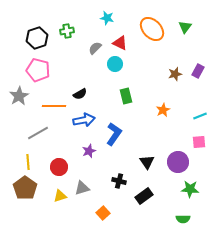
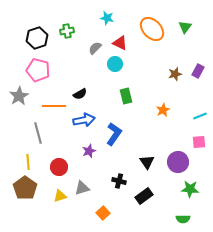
gray line: rotated 75 degrees counterclockwise
